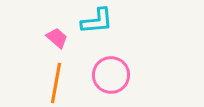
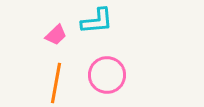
pink trapezoid: moved 1 px left, 3 px up; rotated 95 degrees clockwise
pink circle: moved 4 px left
